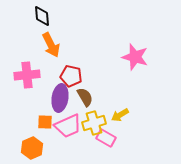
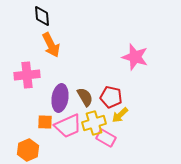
red pentagon: moved 40 px right, 21 px down
yellow arrow: rotated 12 degrees counterclockwise
orange hexagon: moved 4 px left, 2 px down
